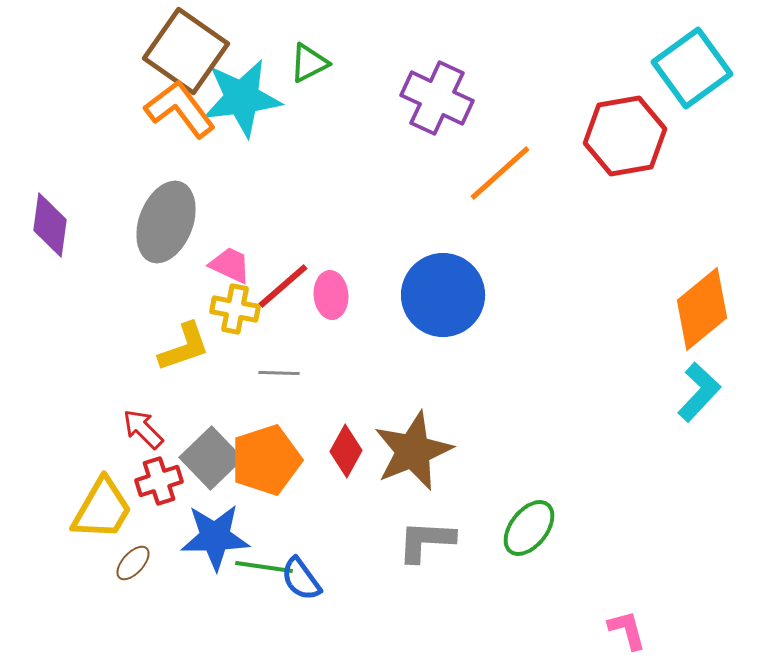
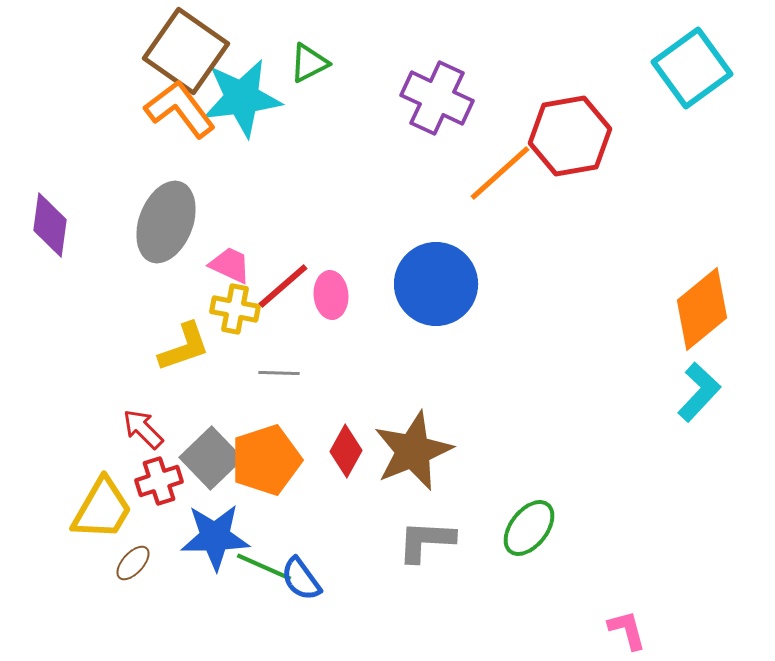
red hexagon: moved 55 px left
blue circle: moved 7 px left, 11 px up
green line: rotated 16 degrees clockwise
